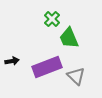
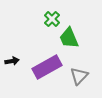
purple rectangle: rotated 8 degrees counterclockwise
gray triangle: moved 3 px right; rotated 30 degrees clockwise
